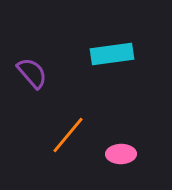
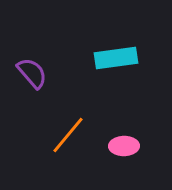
cyan rectangle: moved 4 px right, 4 px down
pink ellipse: moved 3 px right, 8 px up
